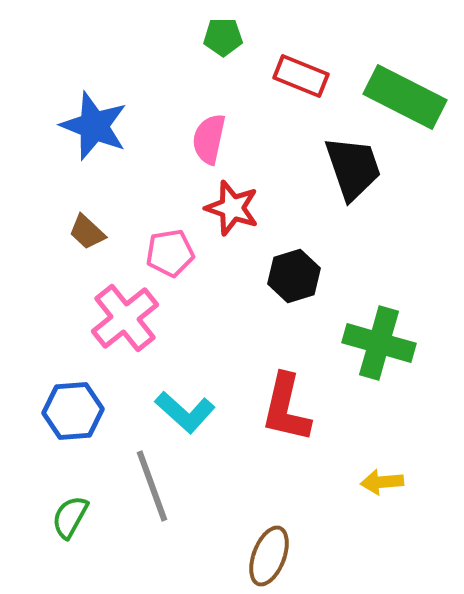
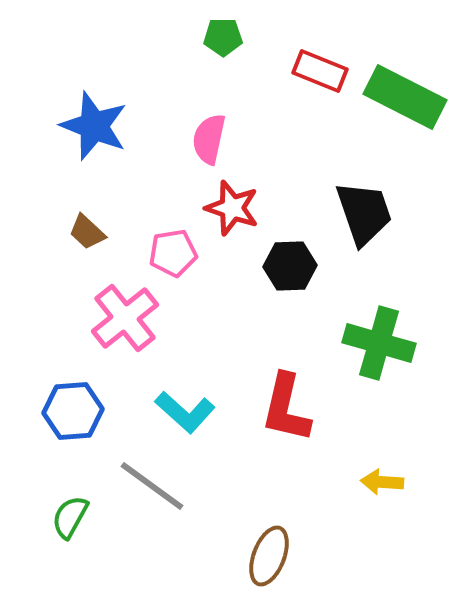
red rectangle: moved 19 px right, 5 px up
black trapezoid: moved 11 px right, 45 px down
pink pentagon: moved 3 px right
black hexagon: moved 4 px left, 10 px up; rotated 15 degrees clockwise
yellow arrow: rotated 9 degrees clockwise
gray line: rotated 34 degrees counterclockwise
